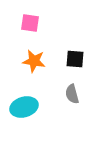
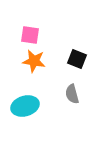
pink square: moved 12 px down
black square: moved 2 px right; rotated 18 degrees clockwise
cyan ellipse: moved 1 px right, 1 px up
